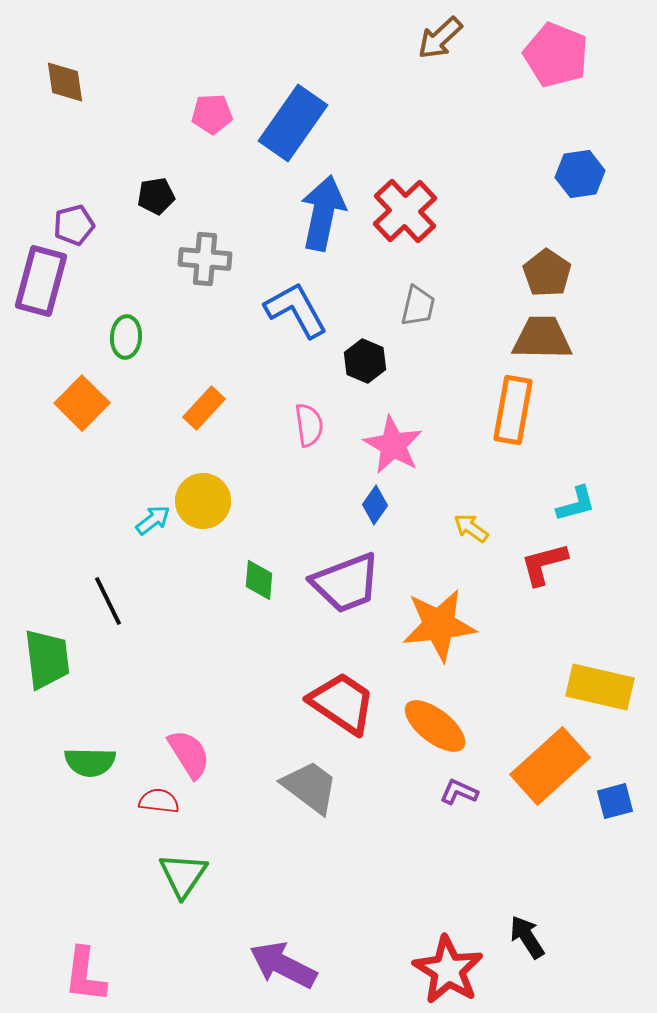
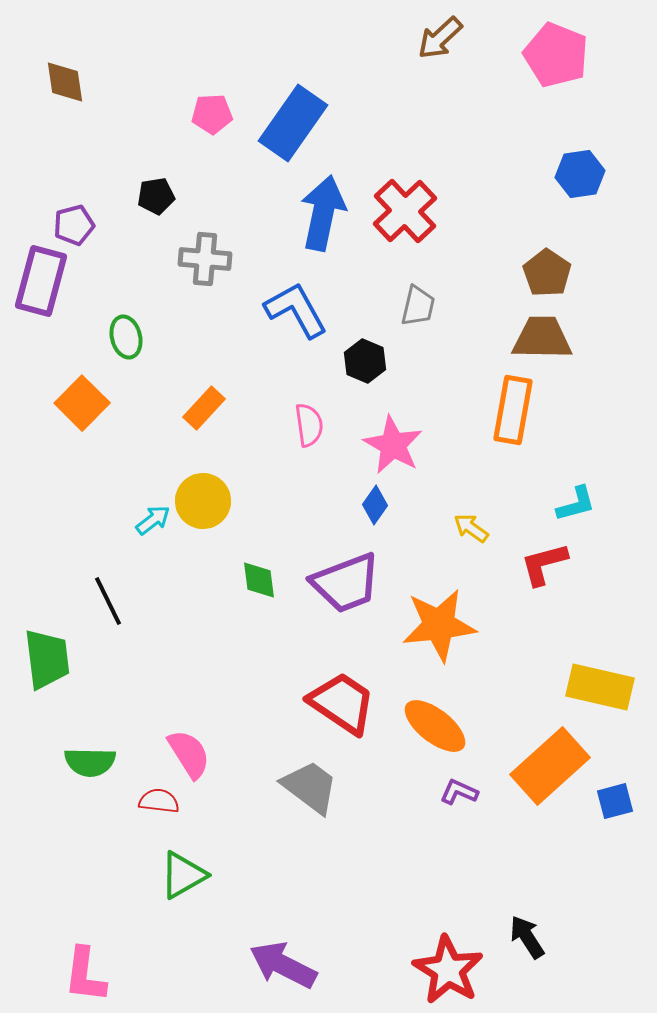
green ellipse at (126, 337): rotated 18 degrees counterclockwise
green diamond at (259, 580): rotated 12 degrees counterclockwise
green triangle at (183, 875): rotated 26 degrees clockwise
